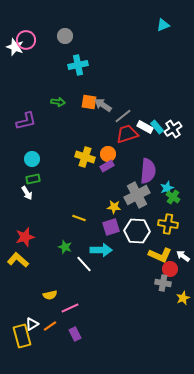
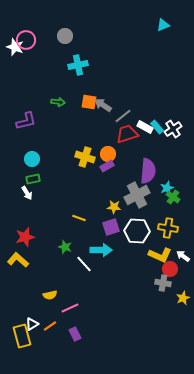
yellow cross at (168, 224): moved 4 px down
